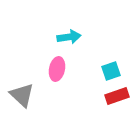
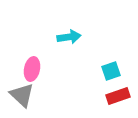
pink ellipse: moved 25 px left
red rectangle: moved 1 px right
